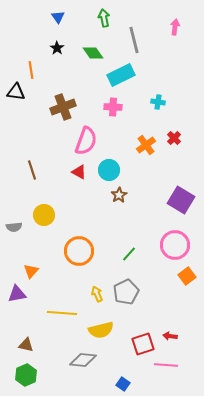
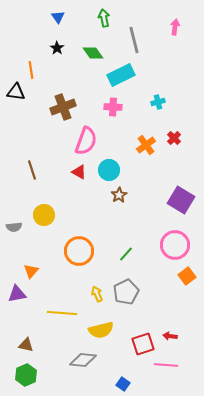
cyan cross: rotated 24 degrees counterclockwise
green line: moved 3 px left
